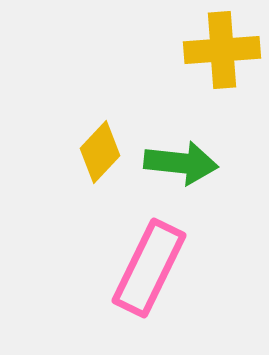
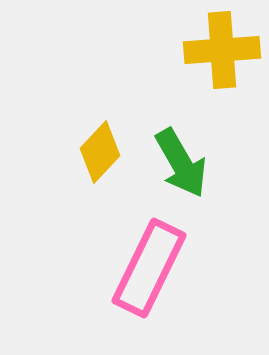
green arrow: rotated 54 degrees clockwise
